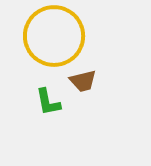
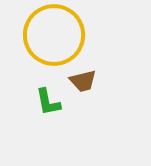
yellow circle: moved 1 px up
